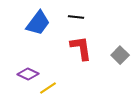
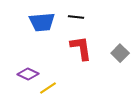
blue trapezoid: moved 4 px right, 1 px up; rotated 48 degrees clockwise
gray square: moved 2 px up
